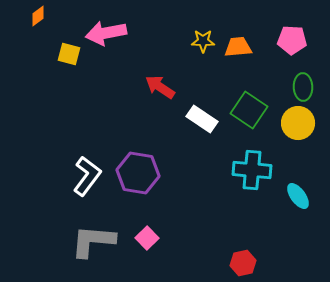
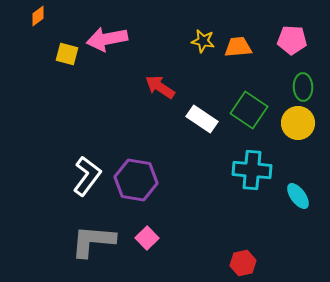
pink arrow: moved 1 px right, 6 px down
yellow star: rotated 10 degrees clockwise
yellow square: moved 2 px left
purple hexagon: moved 2 px left, 7 px down
